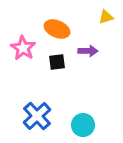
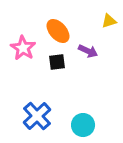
yellow triangle: moved 3 px right, 4 px down
orange ellipse: moved 1 px right, 2 px down; rotated 25 degrees clockwise
purple arrow: rotated 24 degrees clockwise
